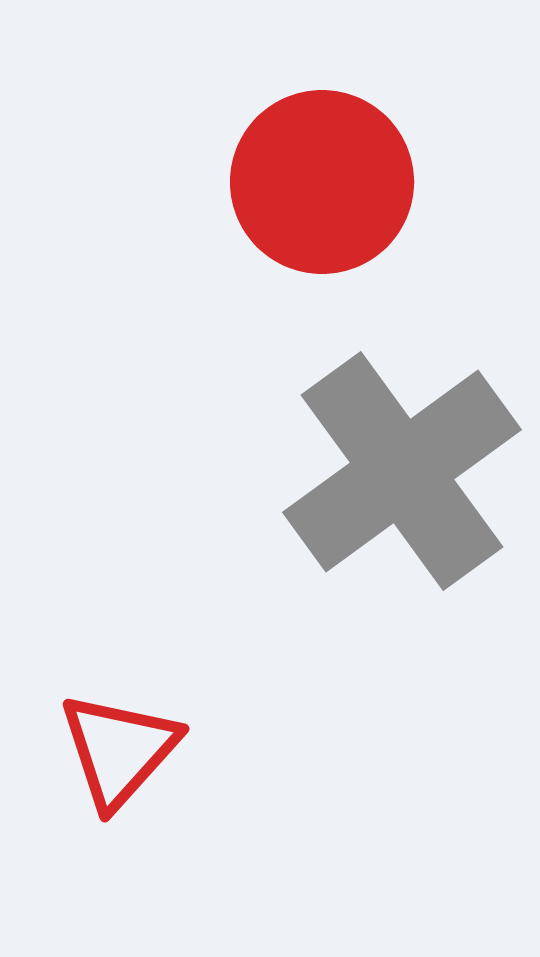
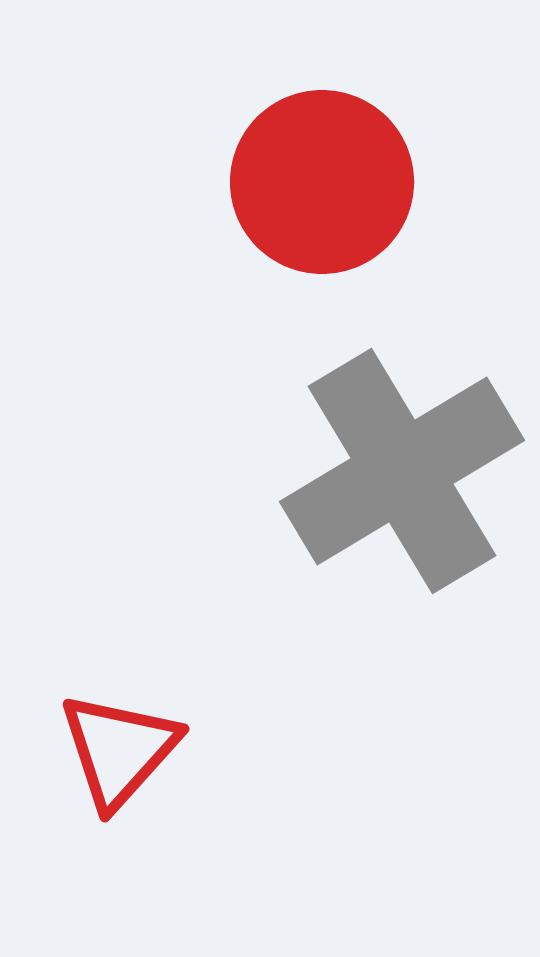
gray cross: rotated 5 degrees clockwise
